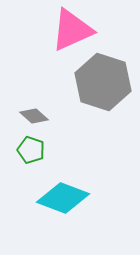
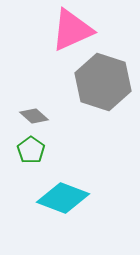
green pentagon: rotated 16 degrees clockwise
